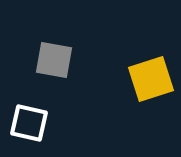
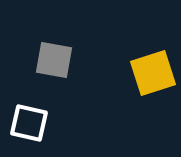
yellow square: moved 2 px right, 6 px up
